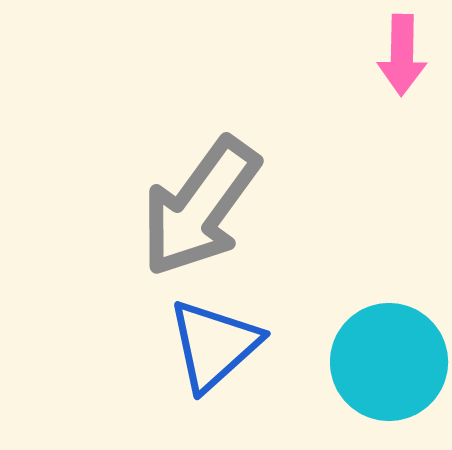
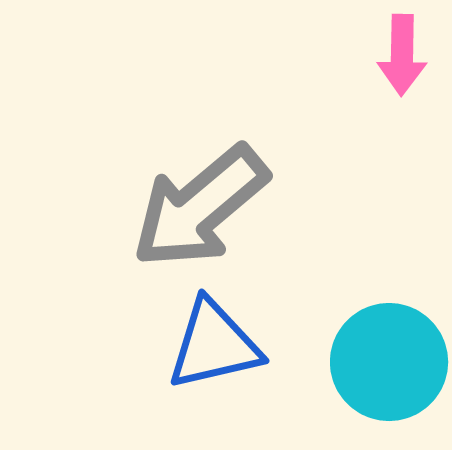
gray arrow: rotated 14 degrees clockwise
blue triangle: rotated 29 degrees clockwise
